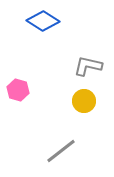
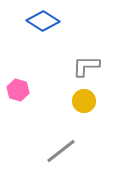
gray L-shape: moved 2 px left; rotated 12 degrees counterclockwise
